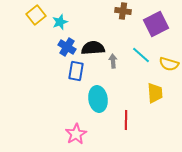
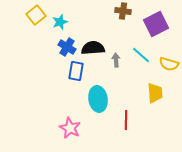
gray arrow: moved 3 px right, 1 px up
pink star: moved 6 px left, 6 px up; rotated 15 degrees counterclockwise
